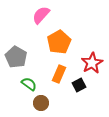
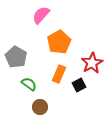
brown circle: moved 1 px left, 4 px down
